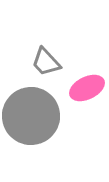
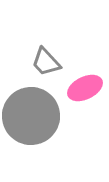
pink ellipse: moved 2 px left
